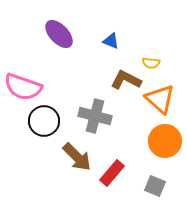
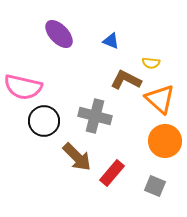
pink semicircle: rotated 6 degrees counterclockwise
